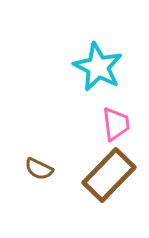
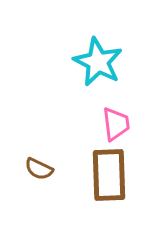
cyan star: moved 5 px up
brown rectangle: rotated 46 degrees counterclockwise
